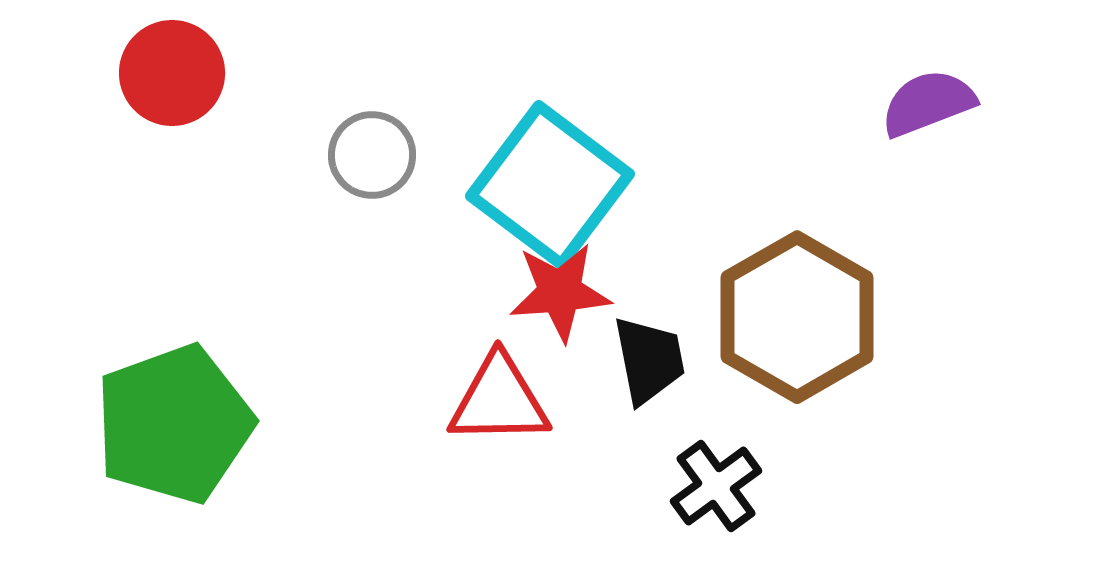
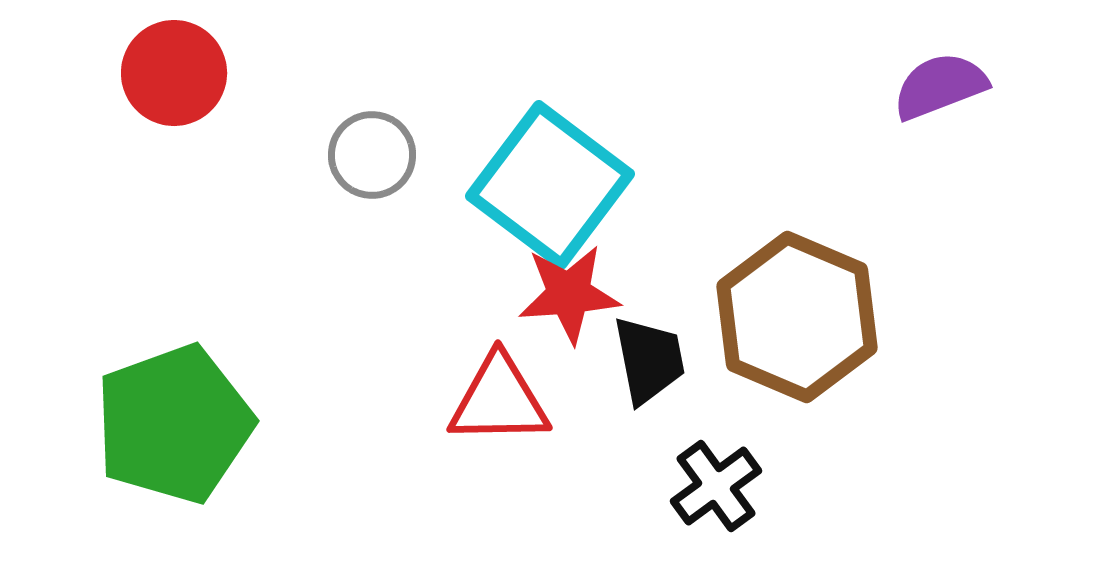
red circle: moved 2 px right
purple semicircle: moved 12 px right, 17 px up
red star: moved 9 px right, 2 px down
brown hexagon: rotated 7 degrees counterclockwise
